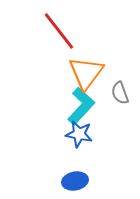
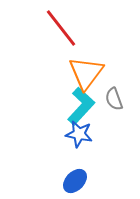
red line: moved 2 px right, 3 px up
gray semicircle: moved 6 px left, 6 px down
blue ellipse: rotated 35 degrees counterclockwise
